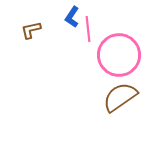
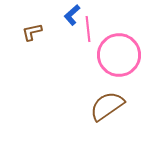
blue L-shape: moved 2 px up; rotated 15 degrees clockwise
brown L-shape: moved 1 px right, 2 px down
brown semicircle: moved 13 px left, 9 px down
